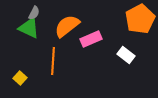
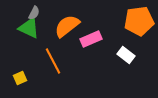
orange pentagon: moved 1 px left, 2 px down; rotated 20 degrees clockwise
orange line: rotated 32 degrees counterclockwise
yellow square: rotated 24 degrees clockwise
